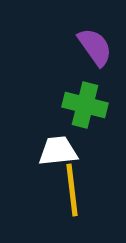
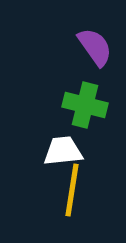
white trapezoid: moved 5 px right
yellow line: rotated 16 degrees clockwise
